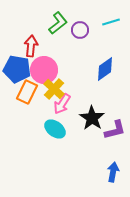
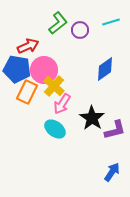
red arrow: moved 3 px left; rotated 60 degrees clockwise
yellow cross: moved 3 px up
blue arrow: moved 1 px left; rotated 24 degrees clockwise
